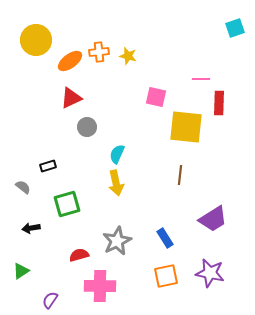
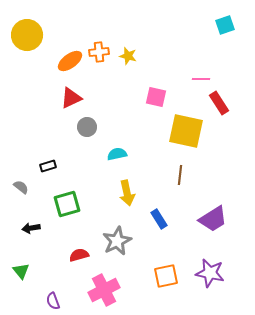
cyan square: moved 10 px left, 3 px up
yellow circle: moved 9 px left, 5 px up
red rectangle: rotated 35 degrees counterclockwise
yellow square: moved 4 px down; rotated 6 degrees clockwise
cyan semicircle: rotated 54 degrees clockwise
yellow arrow: moved 11 px right, 10 px down
gray semicircle: moved 2 px left
blue rectangle: moved 6 px left, 19 px up
green triangle: rotated 36 degrees counterclockwise
pink cross: moved 4 px right, 4 px down; rotated 28 degrees counterclockwise
purple semicircle: moved 3 px right, 1 px down; rotated 54 degrees counterclockwise
